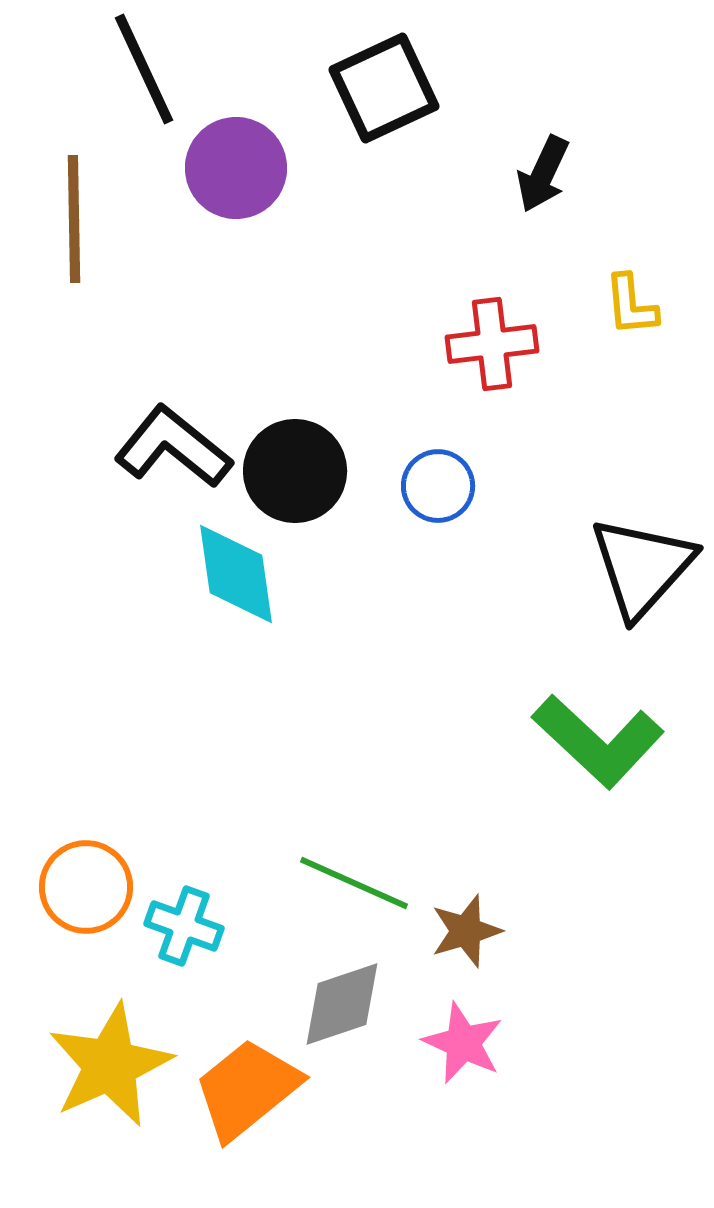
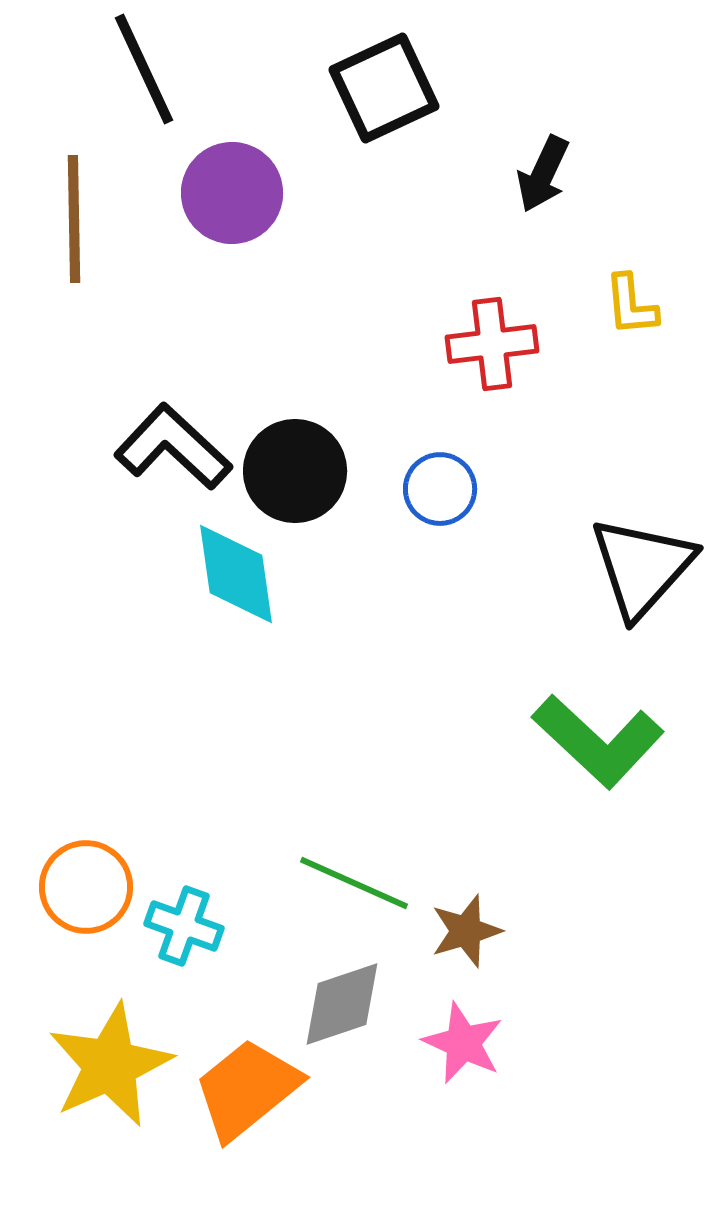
purple circle: moved 4 px left, 25 px down
black L-shape: rotated 4 degrees clockwise
blue circle: moved 2 px right, 3 px down
